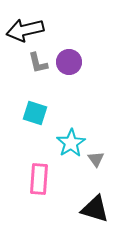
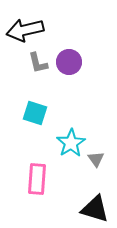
pink rectangle: moved 2 px left
